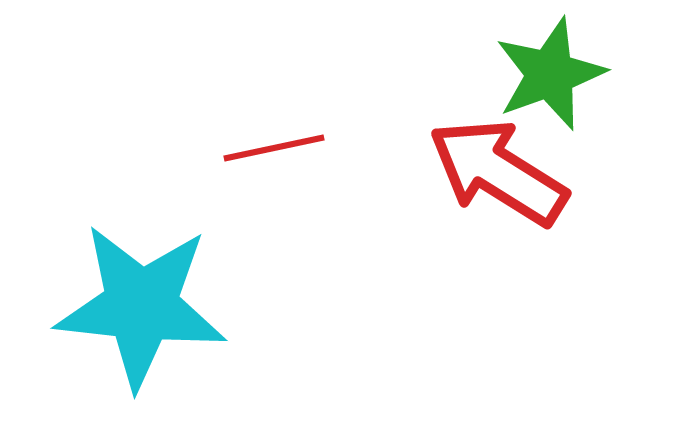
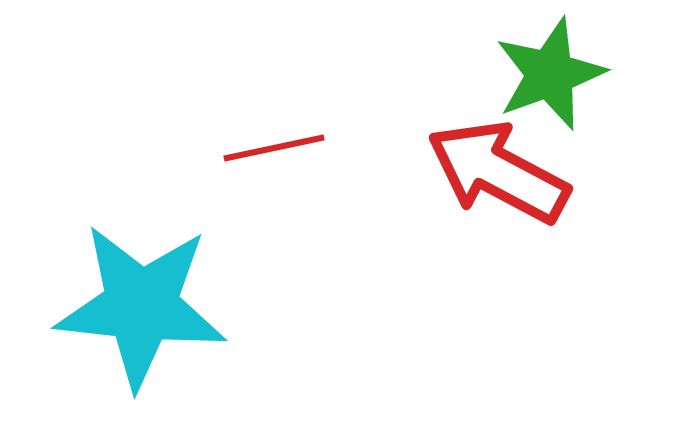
red arrow: rotated 4 degrees counterclockwise
